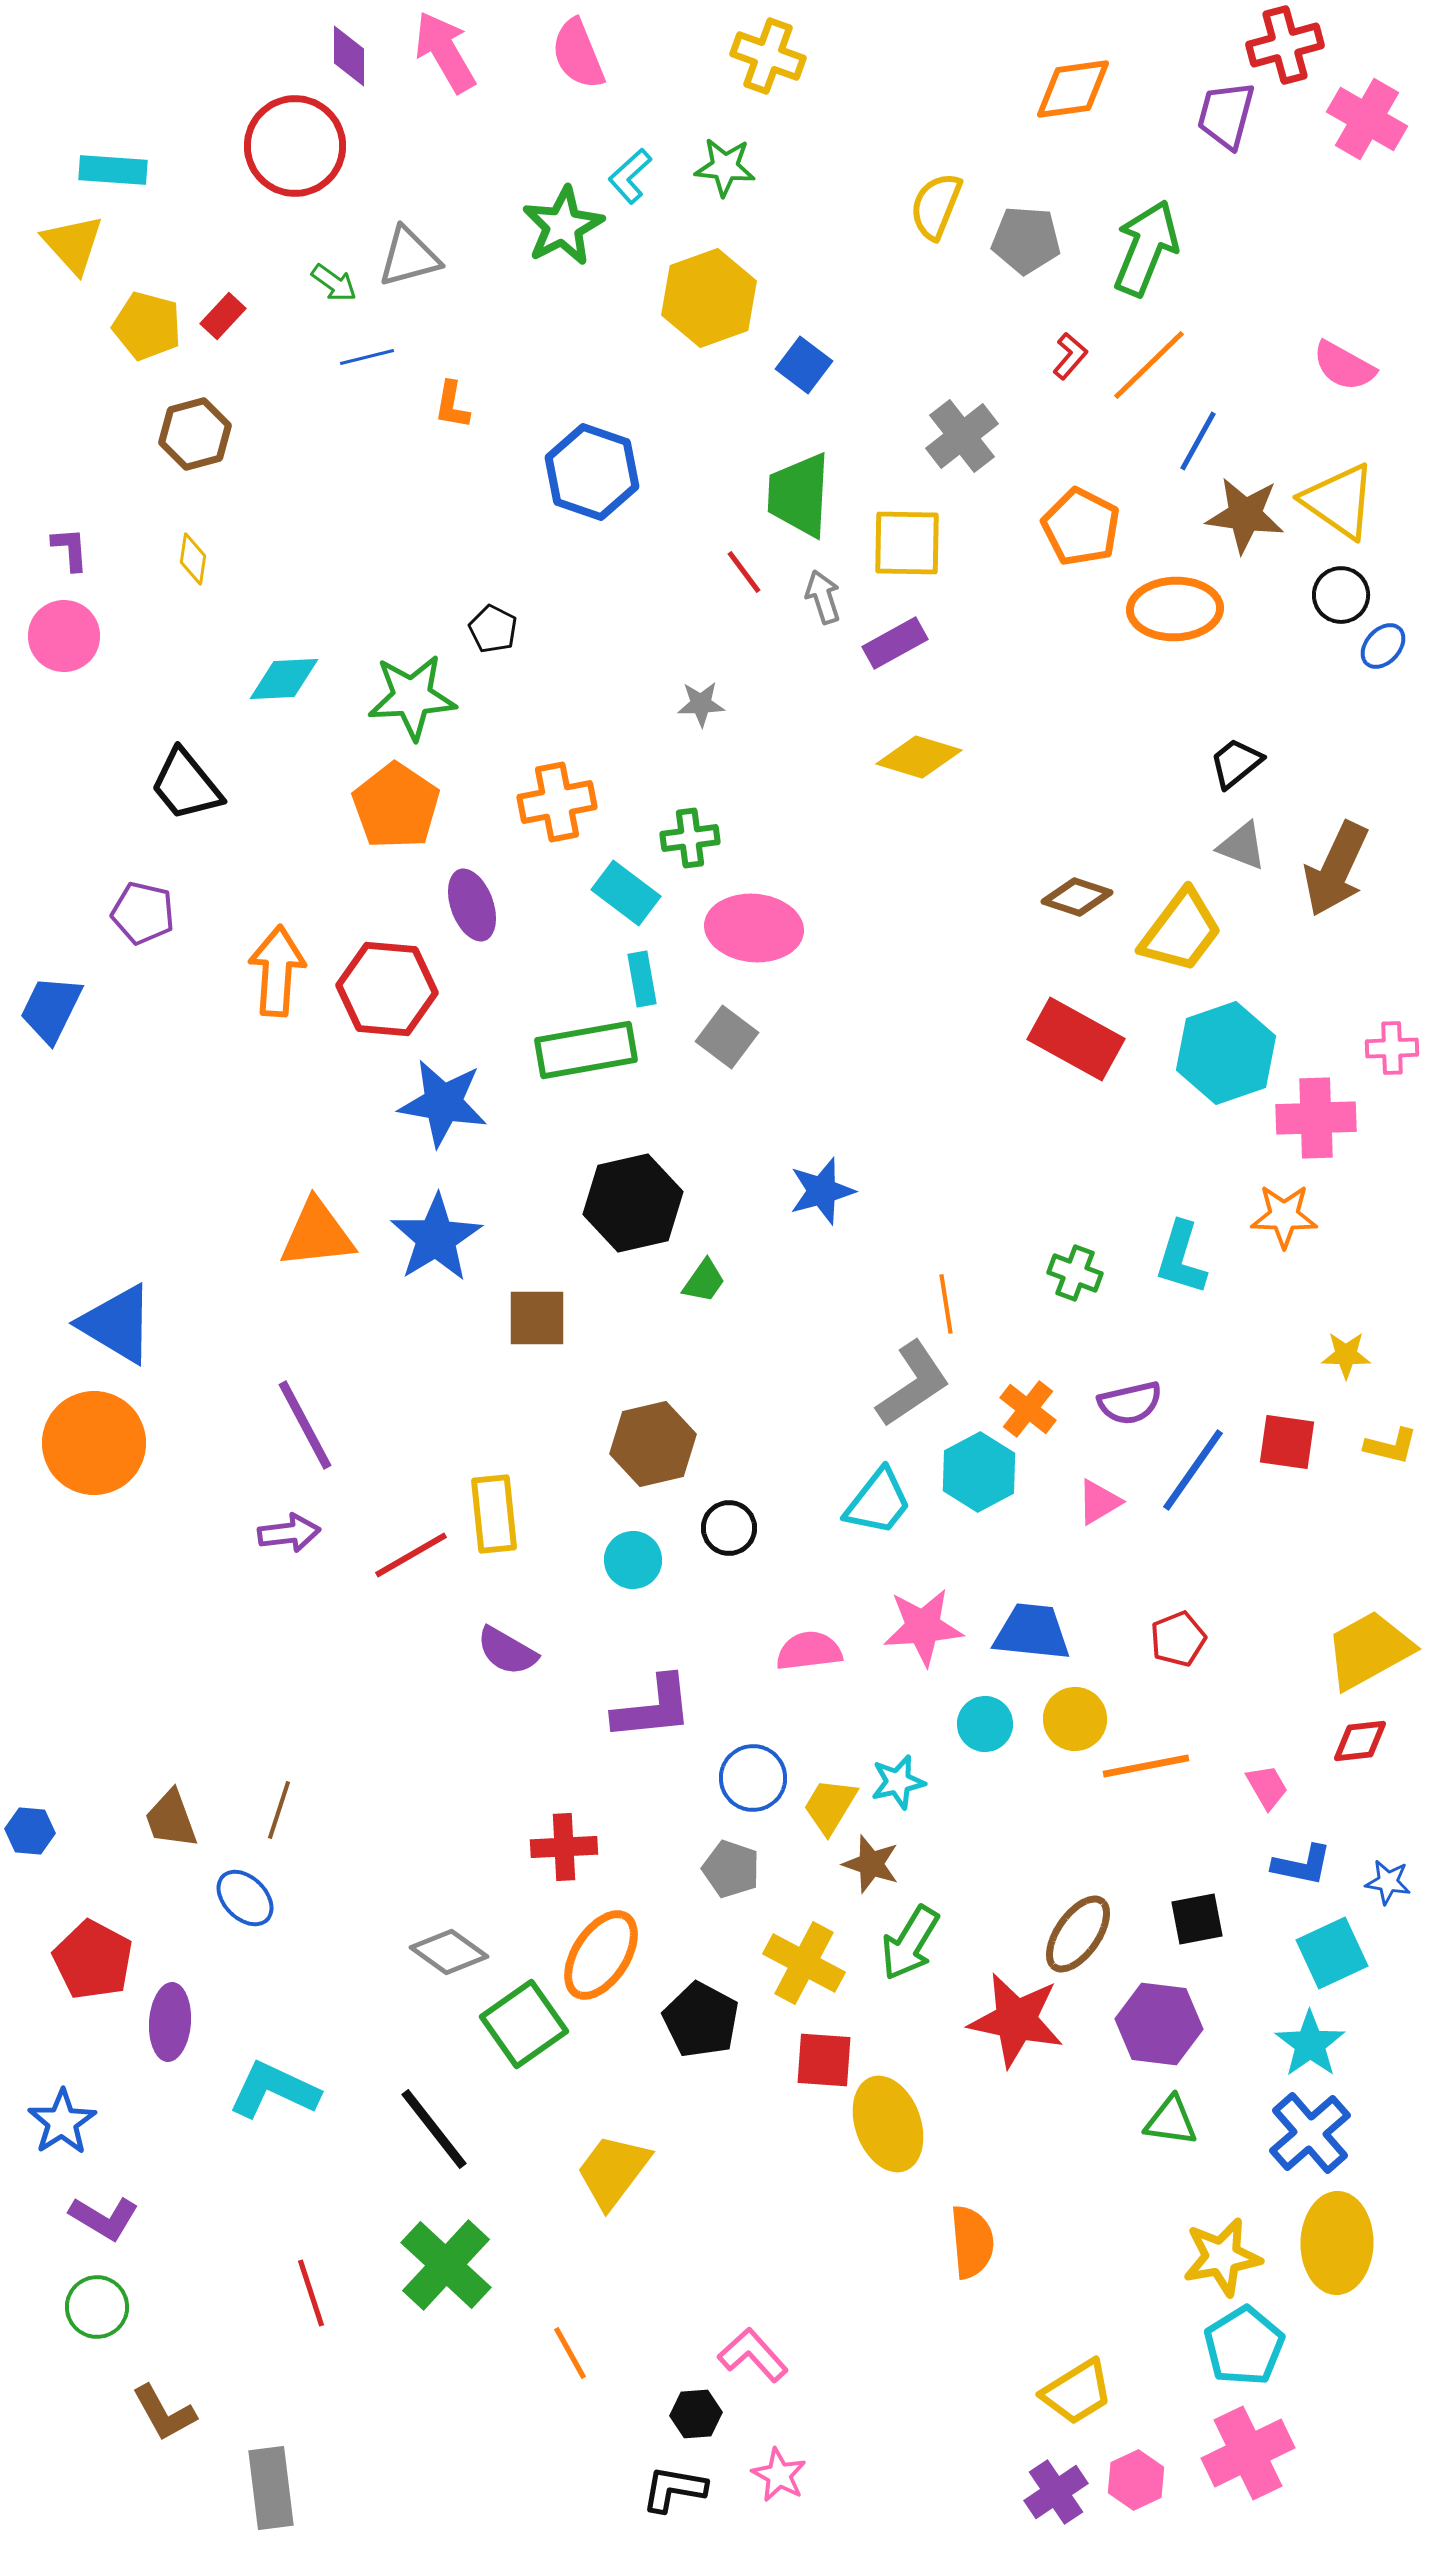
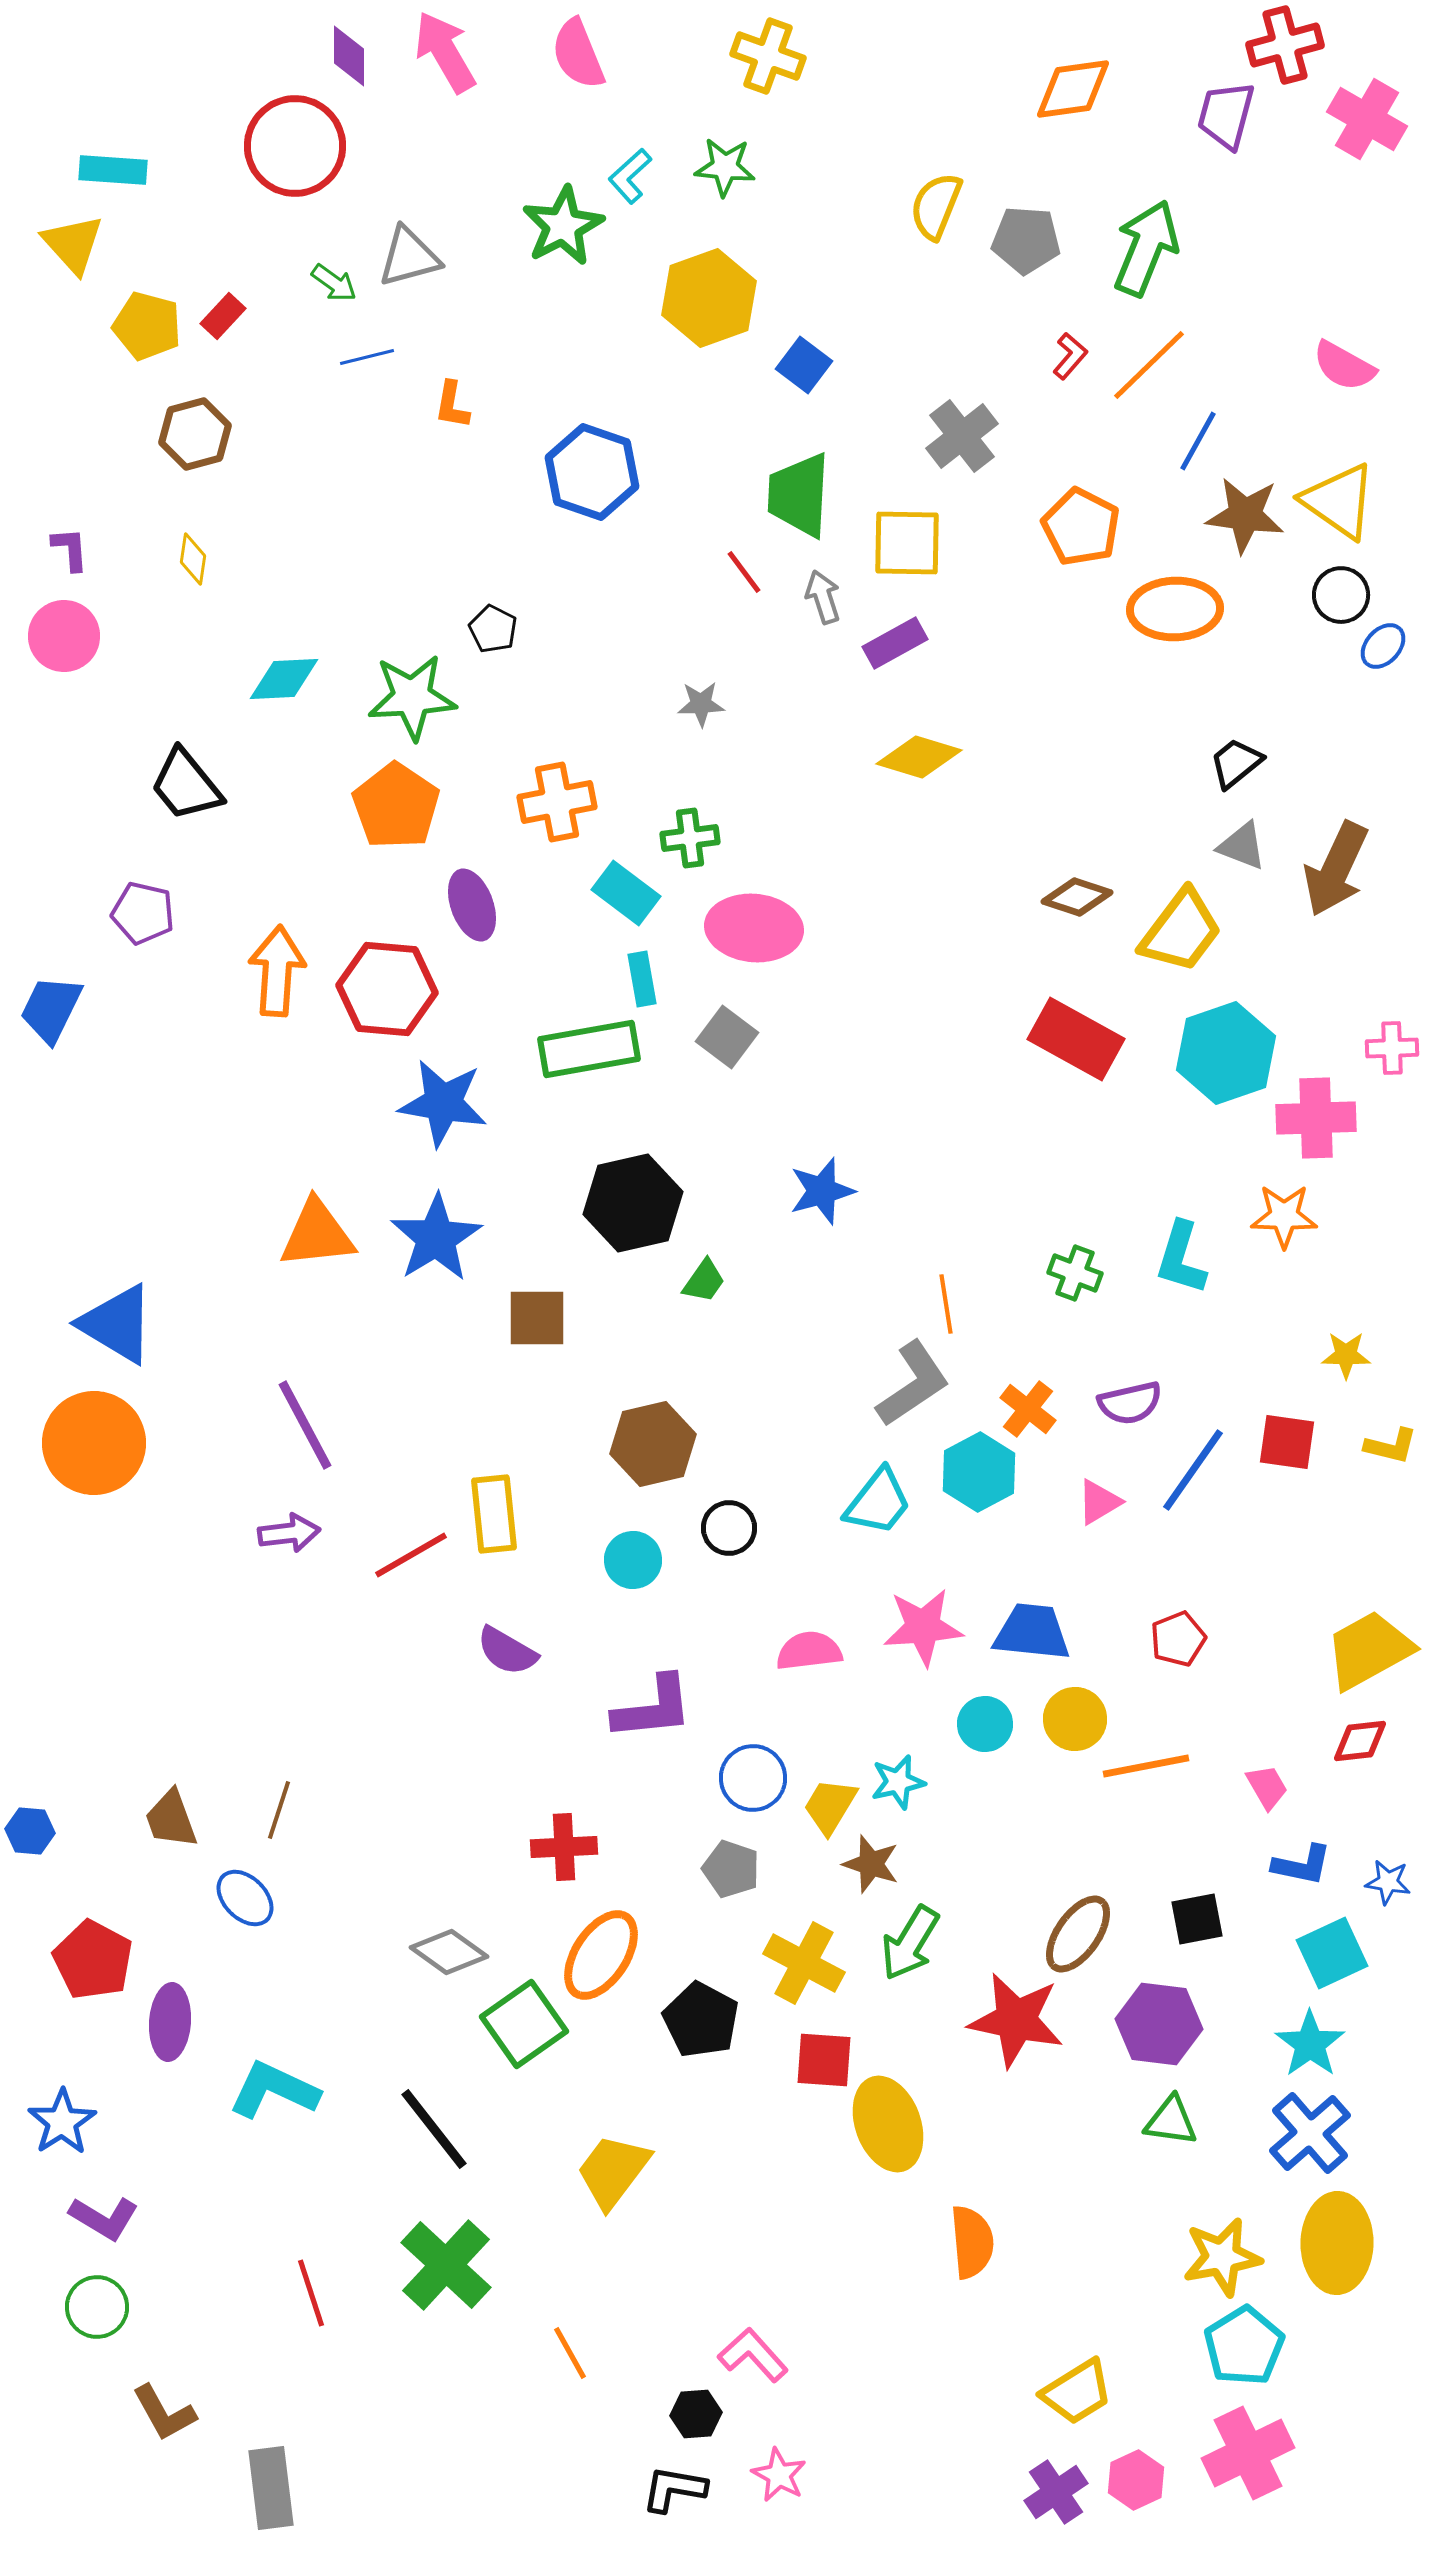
green rectangle at (586, 1050): moved 3 px right, 1 px up
